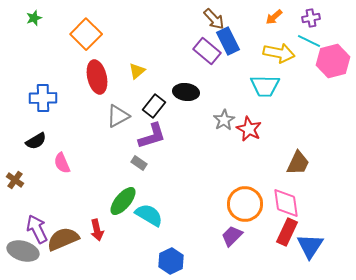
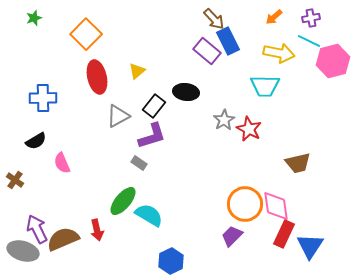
brown trapezoid: rotated 52 degrees clockwise
pink diamond: moved 10 px left, 3 px down
red rectangle: moved 3 px left, 2 px down
